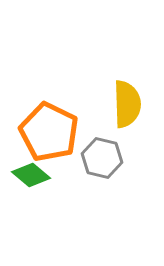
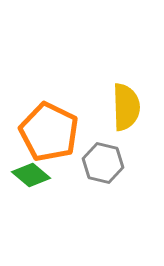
yellow semicircle: moved 1 px left, 3 px down
gray hexagon: moved 1 px right, 5 px down
